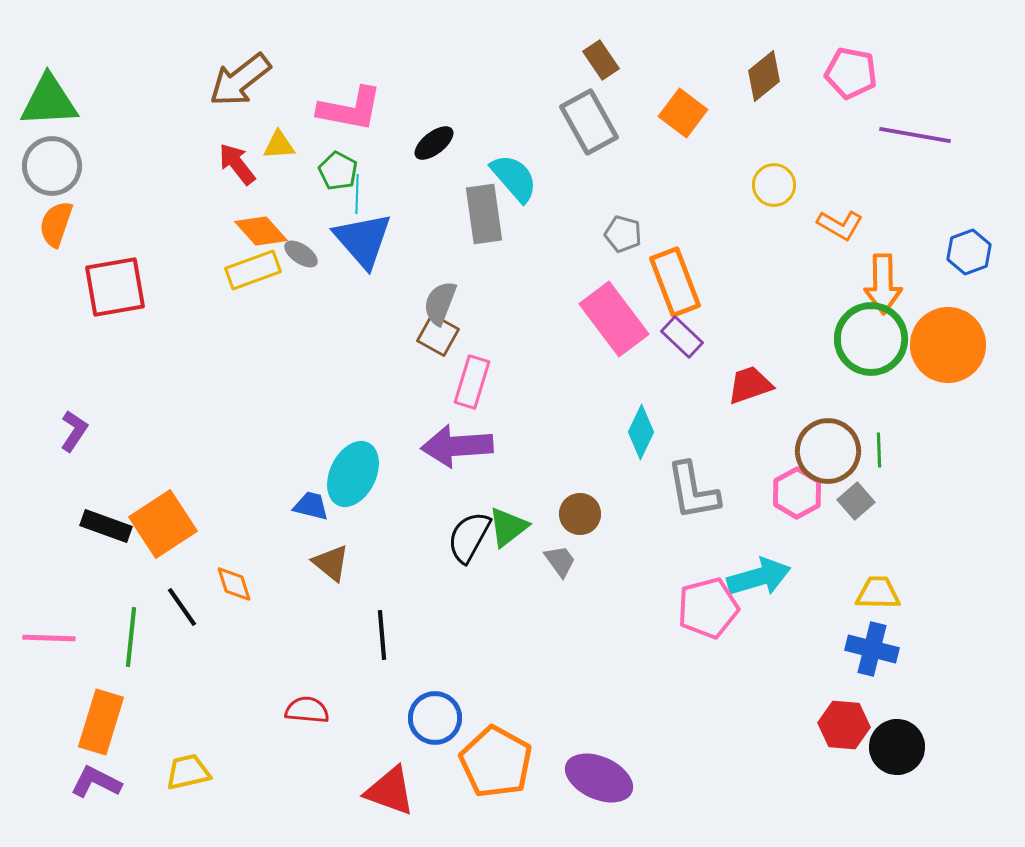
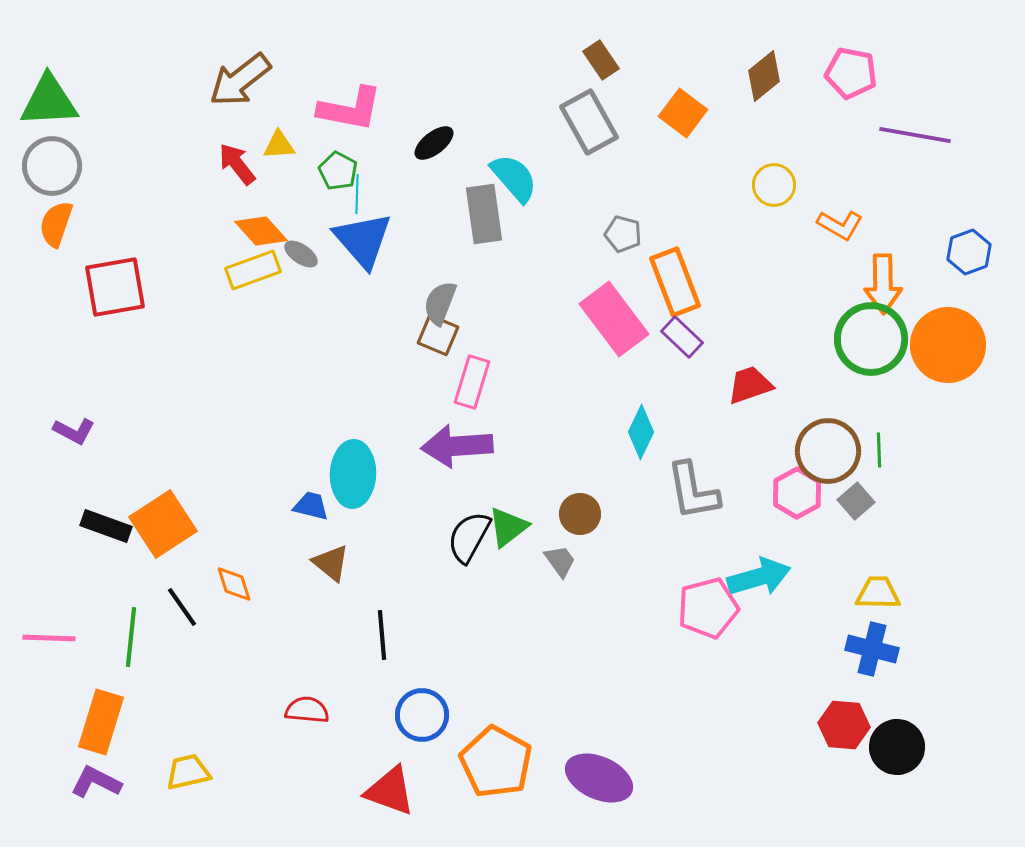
brown square at (438, 335): rotated 6 degrees counterclockwise
purple L-shape at (74, 431): rotated 84 degrees clockwise
cyan ellipse at (353, 474): rotated 24 degrees counterclockwise
blue circle at (435, 718): moved 13 px left, 3 px up
